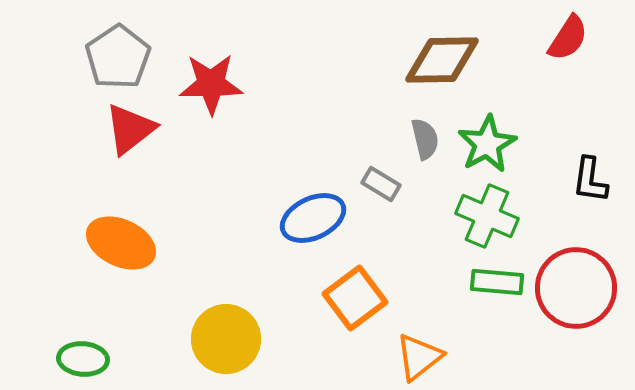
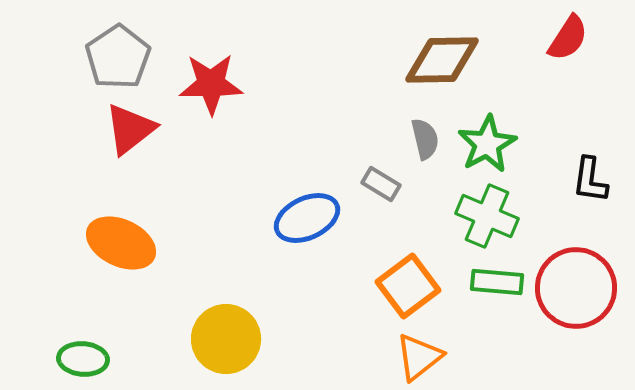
blue ellipse: moved 6 px left
orange square: moved 53 px right, 12 px up
